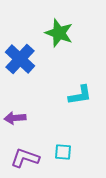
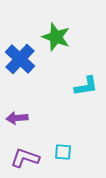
green star: moved 3 px left, 4 px down
cyan L-shape: moved 6 px right, 9 px up
purple arrow: moved 2 px right
